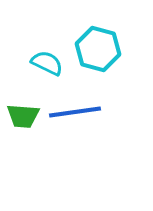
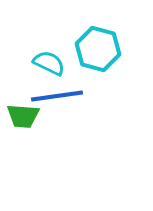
cyan semicircle: moved 2 px right
blue line: moved 18 px left, 16 px up
